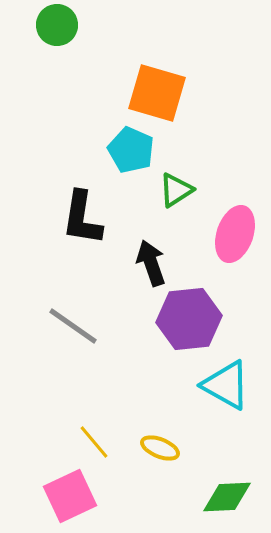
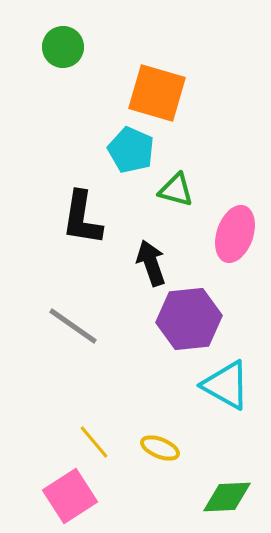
green circle: moved 6 px right, 22 px down
green triangle: rotated 48 degrees clockwise
pink square: rotated 8 degrees counterclockwise
